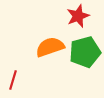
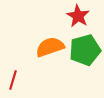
red star: rotated 20 degrees counterclockwise
green pentagon: moved 2 px up
